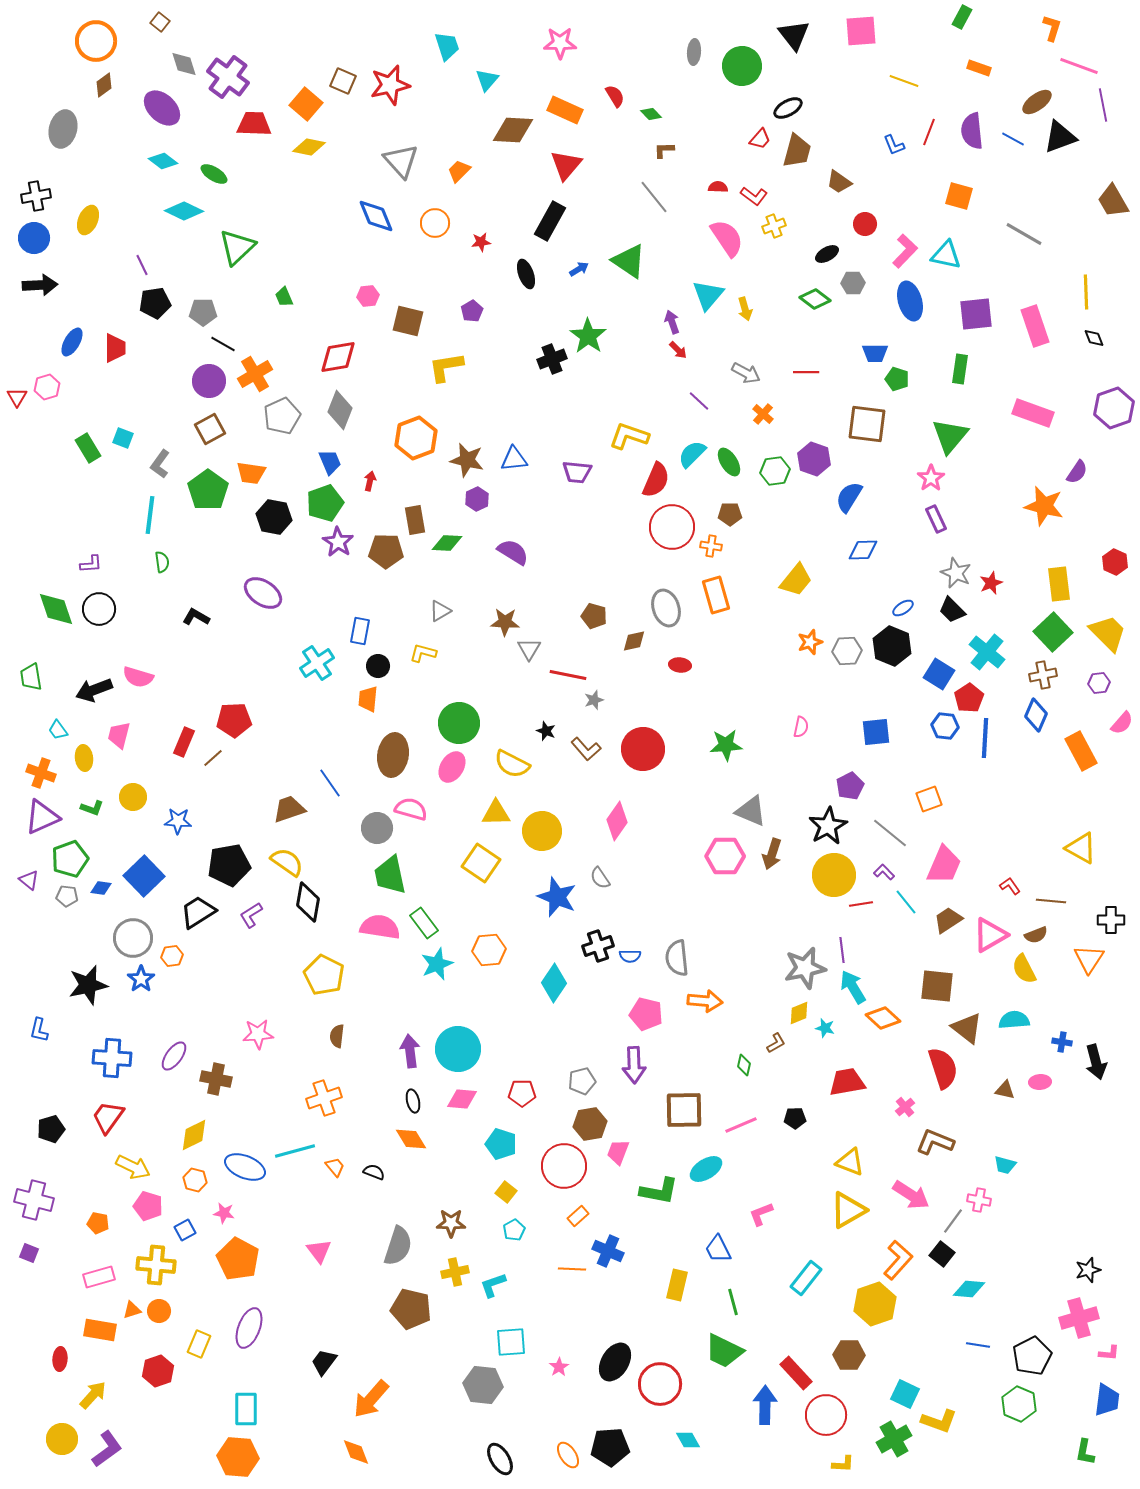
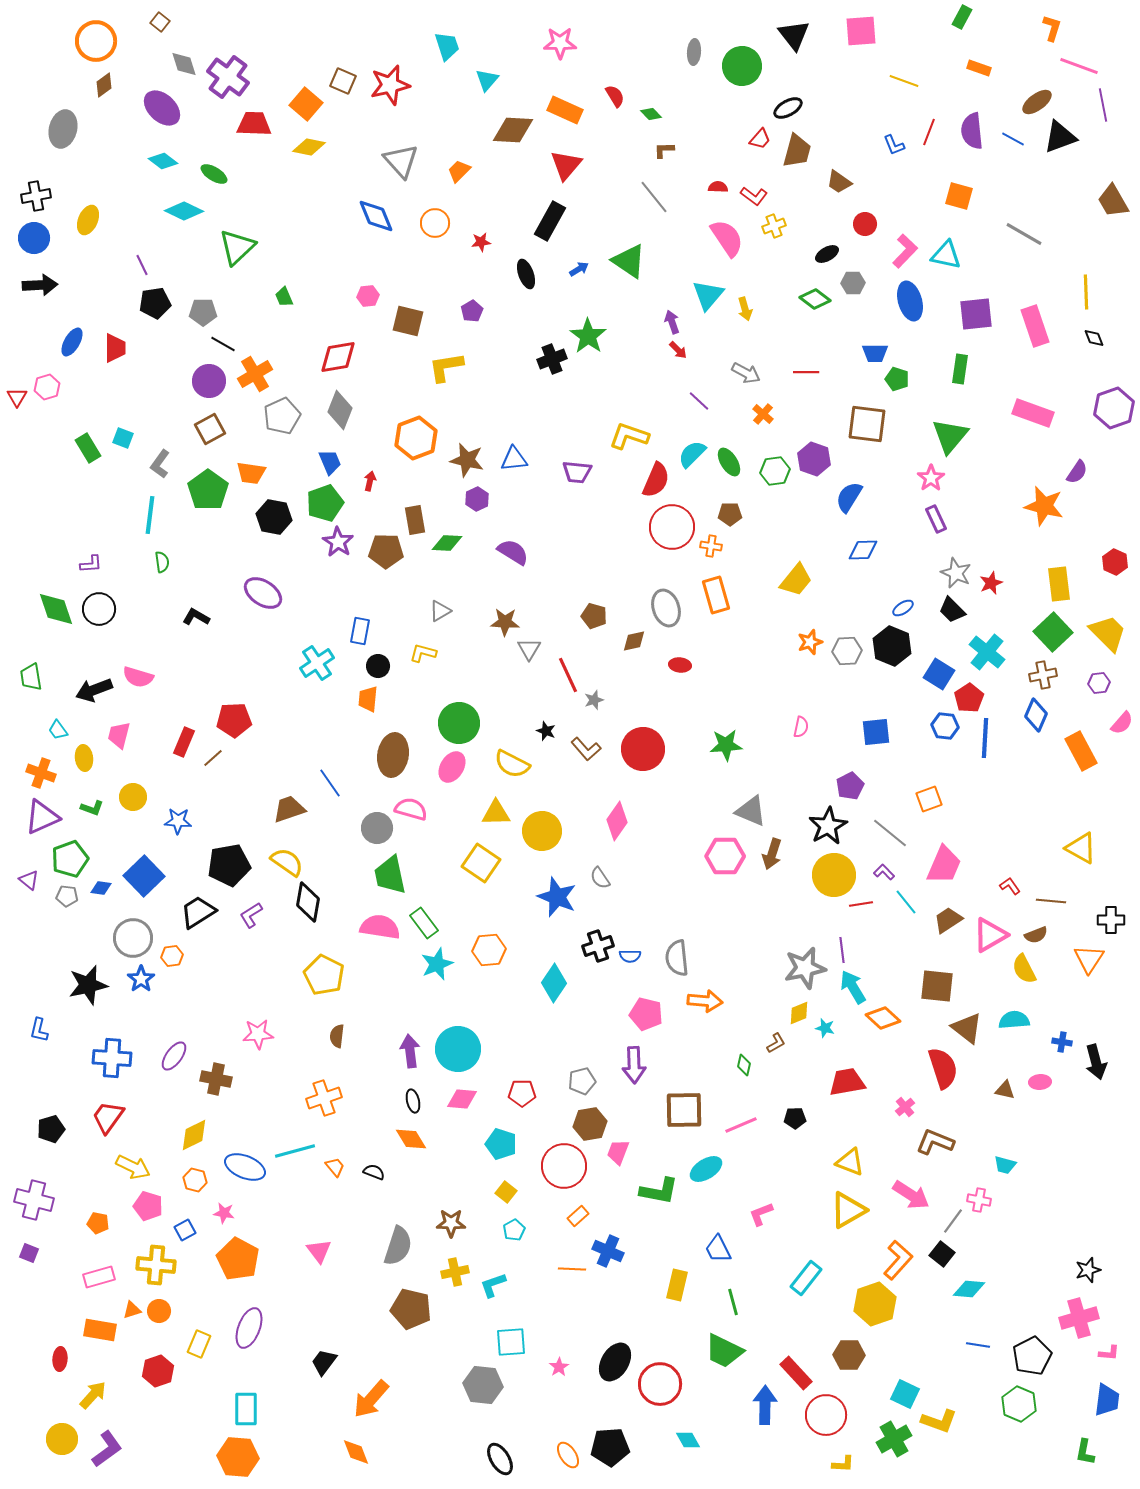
red line at (568, 675): rotated 54 degrees clockwise
